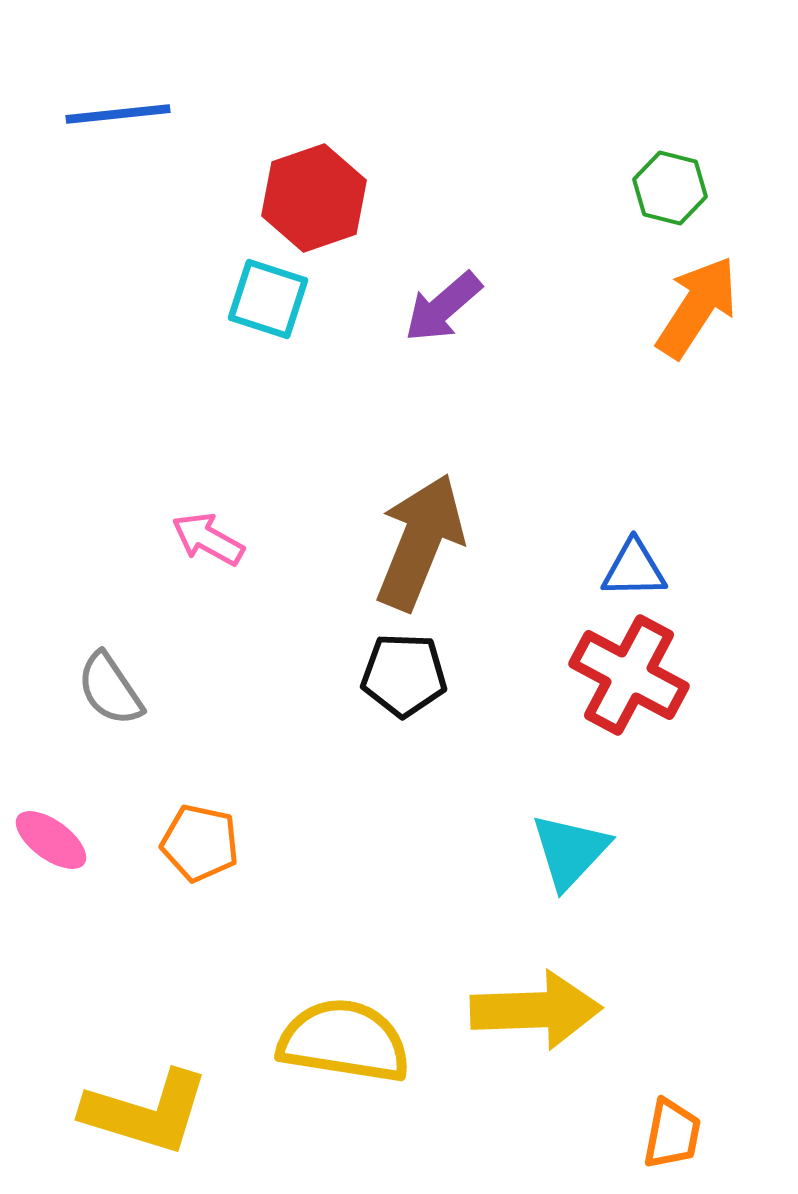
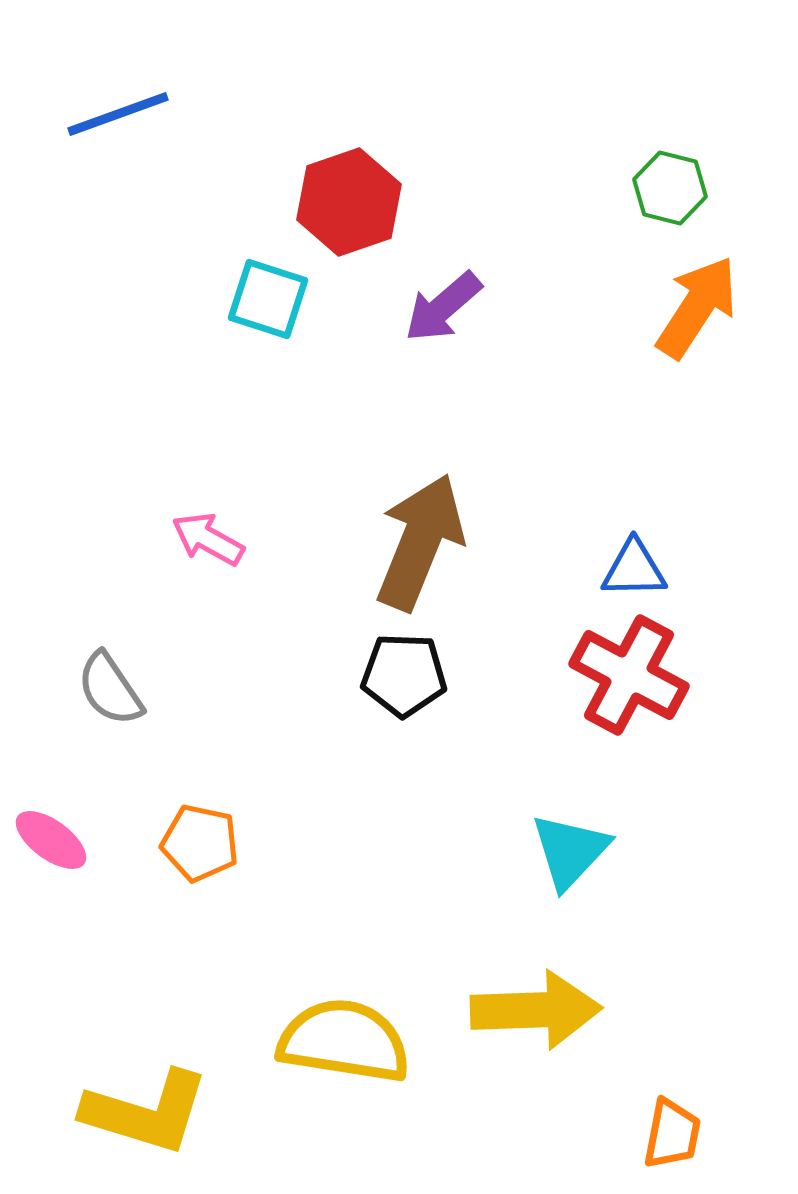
blue line: rotated 14 degrees counterclockwise
red hexagon: moved 35 px right, 4 px down
